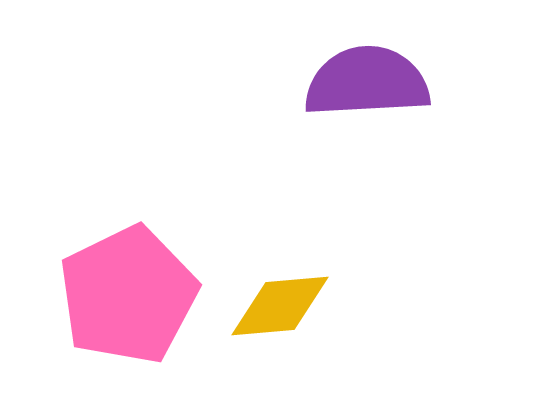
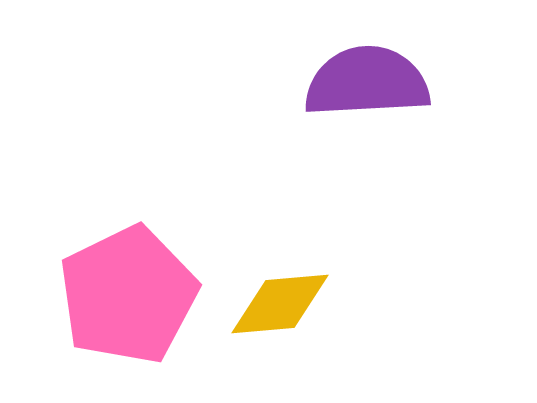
yellow diamond: moved 2 px up
